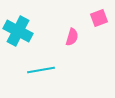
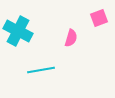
pink semicircle: moved 1 px left, 1 px down
